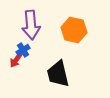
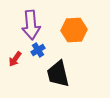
orange hexagon: rotated 15 degrees counterclockwise
blue cross: moved 15 px right
red arrow: moved 1 px left, 1 px up
